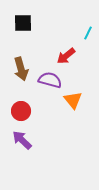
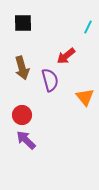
cyan line: moved 6 px up
brown arrow: moved 1 px right, 1 px up
purple semicircle: rotated 60 degrees clockwise
orange triangle: moved 12 px right, 3 px up
red circle: moved 1 px right, 4 px down
purple arrow: moved 4 px right
